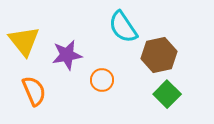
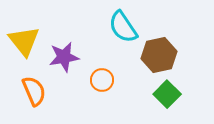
purple star: moved 3 px left, 2 px down
